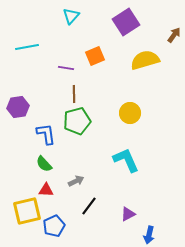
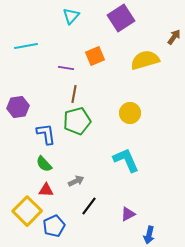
purple square: moved 5 px left, 4 px up
brown arrow: moved 2 px down
cyan line: moved 1 px left, 1 px up
brown line: rotated 12 degrees clockwise
yellow square: rotated 32 degrees counterclockwise
